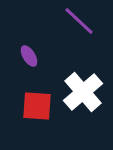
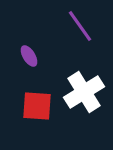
purple line: moved 1 px right, 5 px down; rotated 12 degrees clockwise
white cross: moved 1 px right; rotated 9 degrees clockwise
